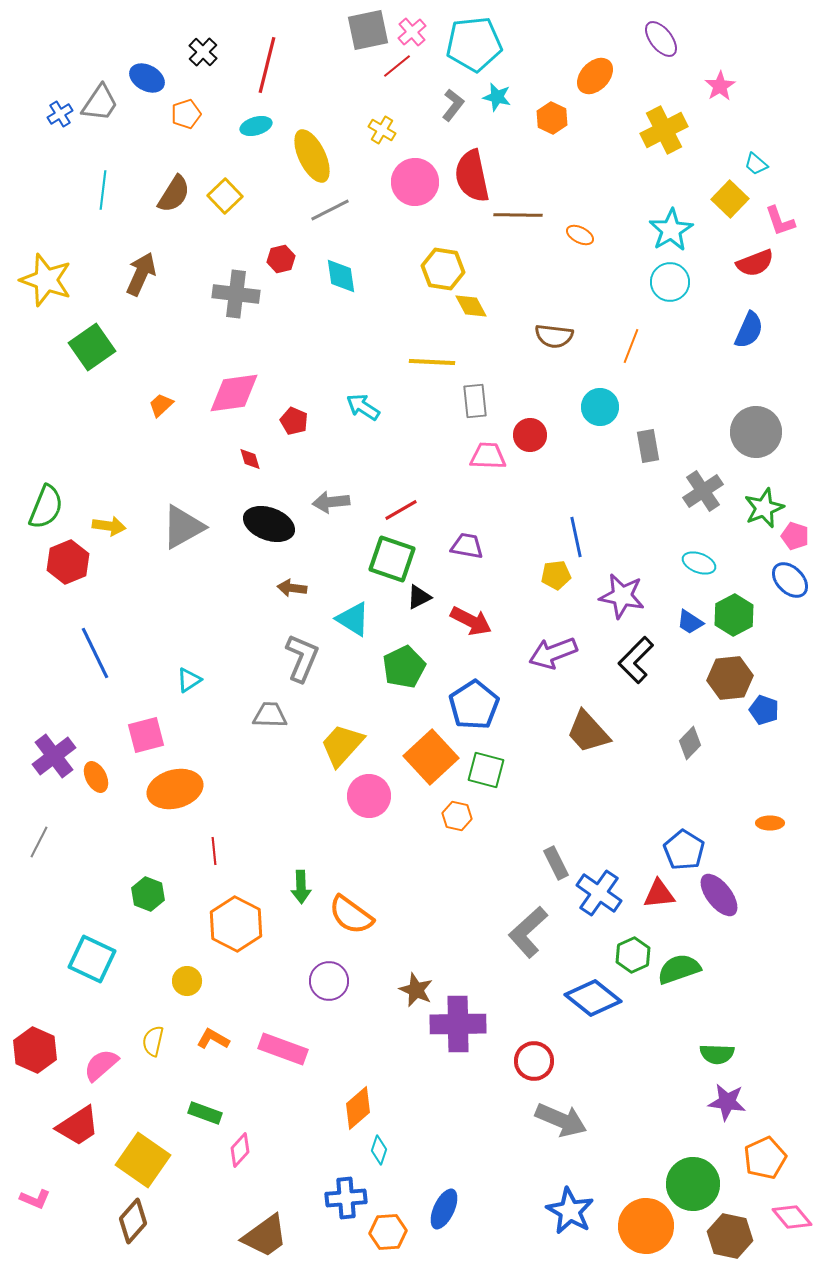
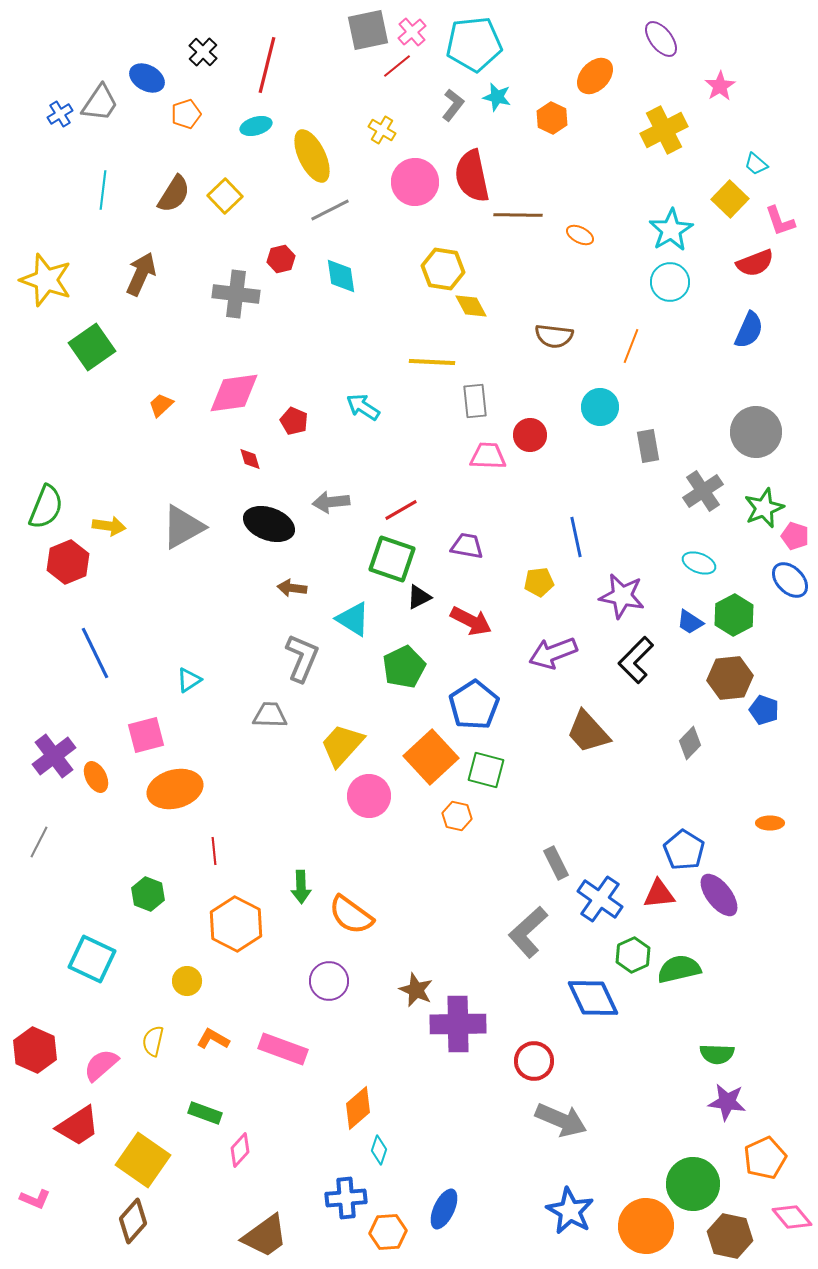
yellow pentagon at (556, 575): moved 17 px left, 7 px down
blue cross at (599, 893): moved 1 px right, 6 px down
green semicircle at (679, 969): rotated 6 degrees clockwise
blue diamond at (593, 998): rotated 26 degrees clockwise
